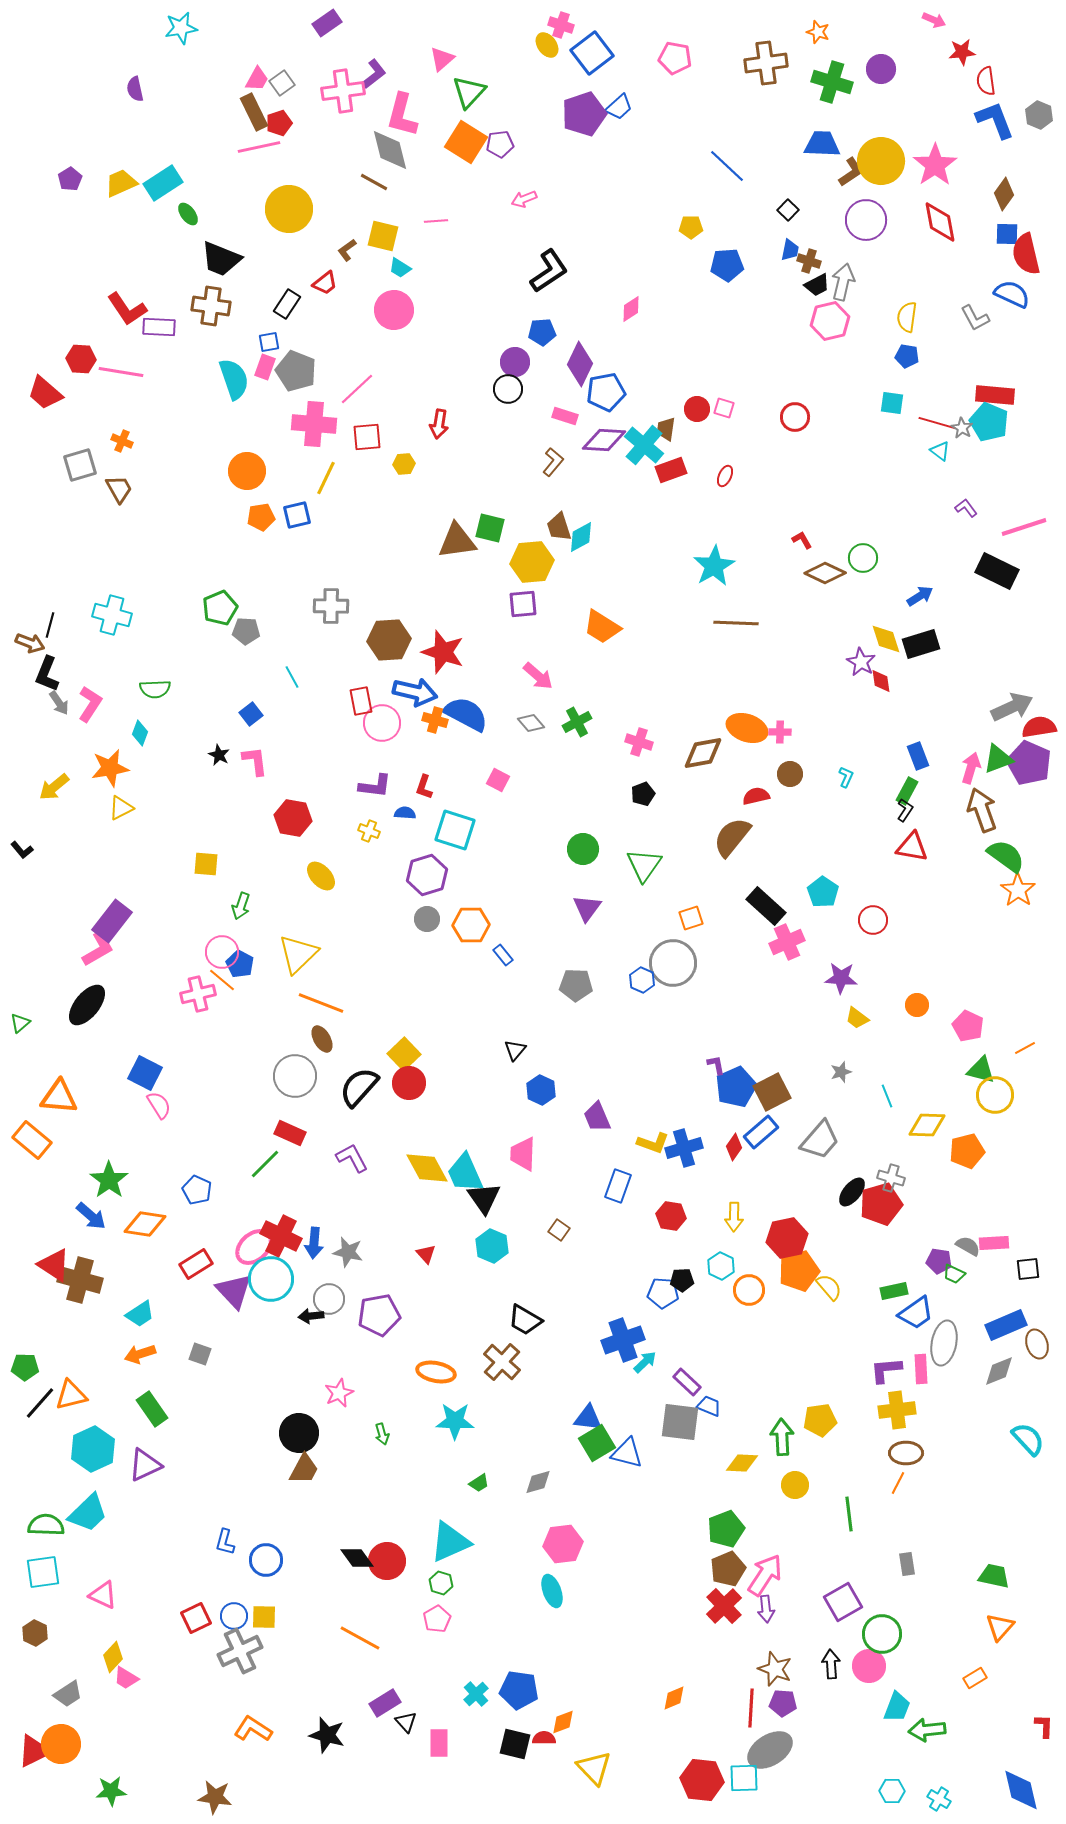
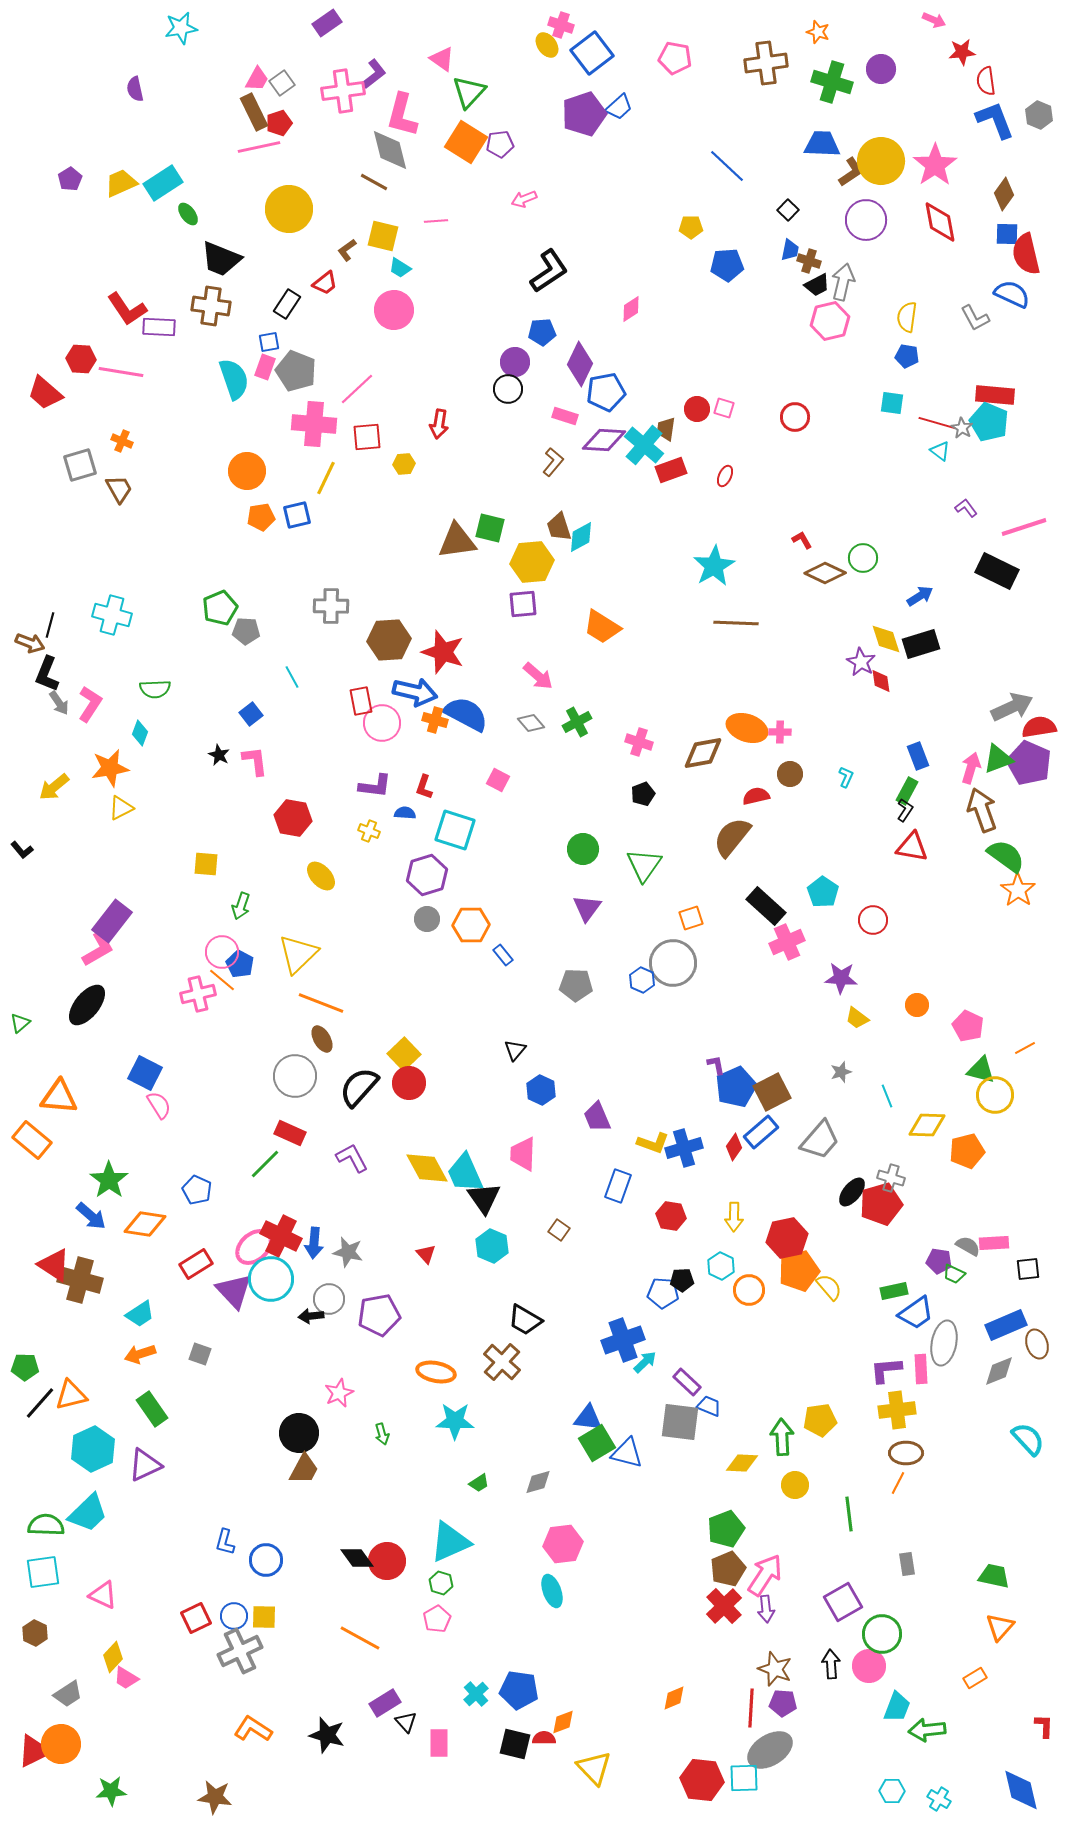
pink triangle at (442, 59): rotated 44 degrees counterclockwise
